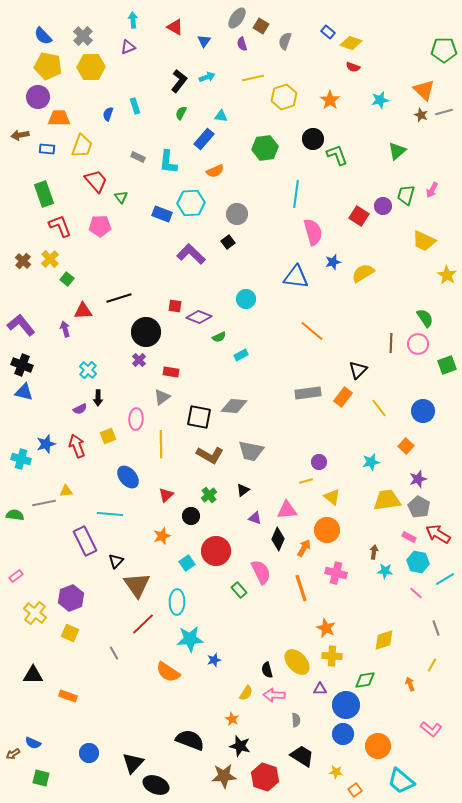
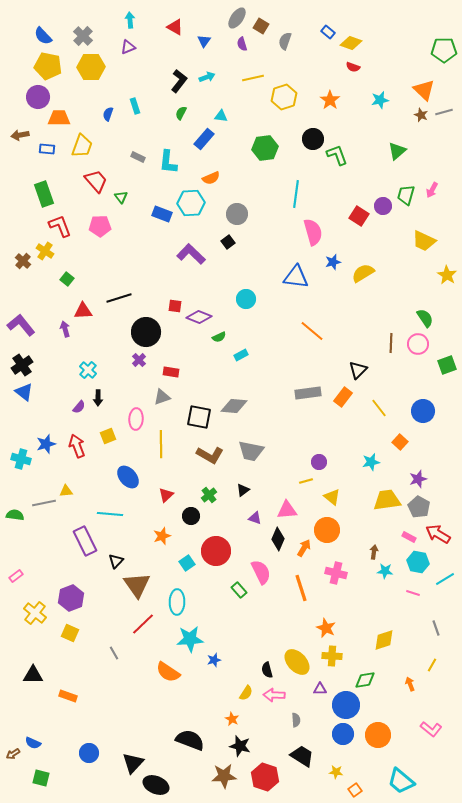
cyan arrow at (133, 20): moved 3 px left
orange semicircle at (215, 171): moved 4 px left, 7 px down
yellow cross at (50, 259): moved 5 px left, 8 px up; rotated 12 degrees counterclockwise
black cross at (22, 365): rotated 35 degrees clockwise
blue triangle at (24, 392): rotated 24 degrees clockwise
gray triangle at (162, 397): rotated 18 degrees clockwise
purple semicircle at (80, 409): moved 1 px left, 2 px up; rotated 24 degrees counterclockwise
orange square at (406, 446): moved 6 px left, 4 px up
pink line at (416, 593): moved 3 px left; rotated 24 degrees counterclockwise
orange circle at (378, 746): moved 11 px up
